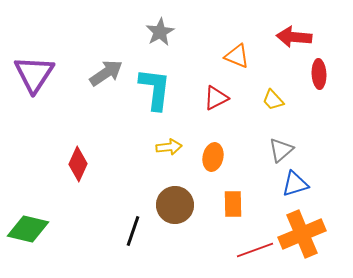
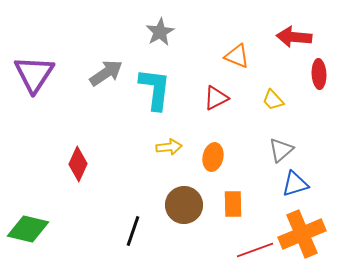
brown circle: moved 9 px right
